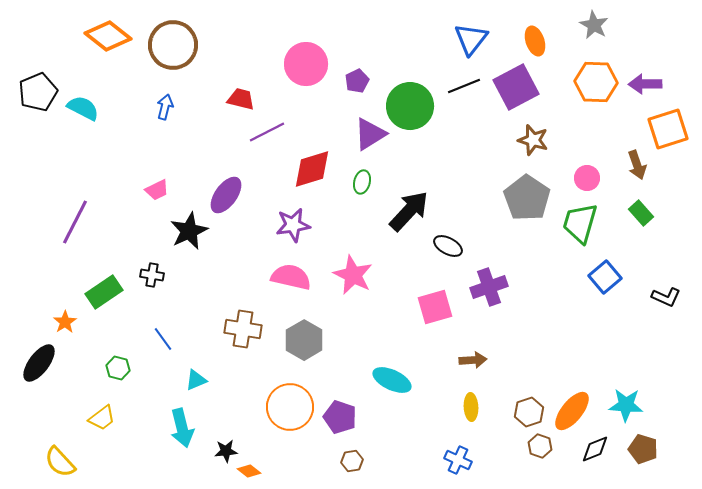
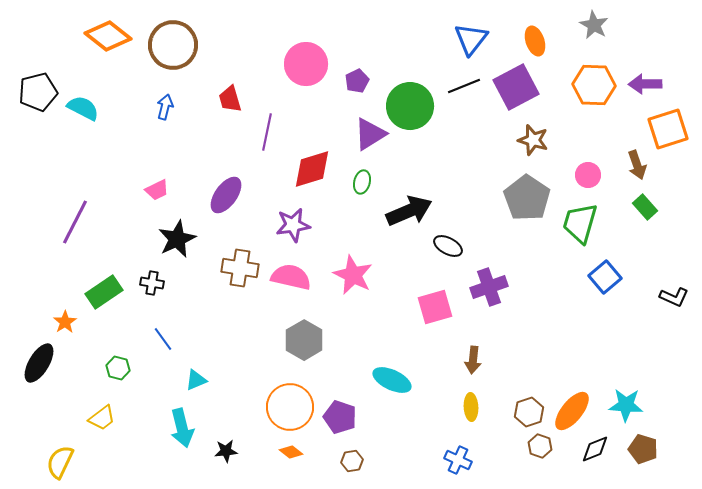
orange hexagon at (596, 82): moved 2 px left, 3 px down
black pentagon at (38, 92): rotated 9 degrees clockwise
red trapezoid at (241, 99): moved 11 px left; rotated 120 degrees counterclockwise
purple line at (267, 132): rotated 51 degrees counterclockwise
pink circle at (587, 178): moved 1 px right, 3 px up
black arrow at (409, 211): rotated 24 degrees clockwise
green rectangle at (641, 213): moved 4 px right, 6 px up
black star at (189, 231): moved 12 px left, 8 px down
black cross at (152, 275): moved 8 px down
black L-shape at (666, 297): moved 8 px right
brown cross at (243, 329): moved 3 px left, 61 px up
brown arrow at (473, 360): rotated 100 degrees clockwise
black ellipse at (39, 363): rotated 6 degrees counterclockwise
yellow semicircle at (60, 462): rotated 68 degrees clockwise
orange diamond at (249, 471): moved 42 px right, 19 px up
